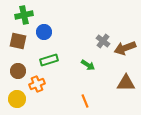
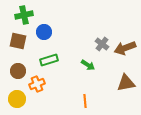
gray cross: moved 1 px left, 3 px down
brown triangle: rotated 12 degrees counterclockwise
orange line: rotated 16 degrees clockwise
